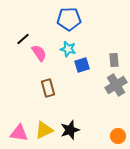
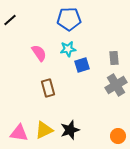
black line: moved 13 px left, 19 px up
cyan star: rotated 21 degrees counterclockwise
gray rectangle: moved 2 px up
